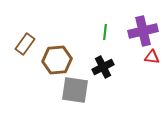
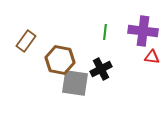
purple cross: rotated 20 degrees clockwise
brown rectangle: moved 1 px right, 3 px up
brown hexagon: moved 3 px right; rotated 16 degrees clockwise
black cross: moved 2 px left, 2 px down
gray square: moved 7 px up
